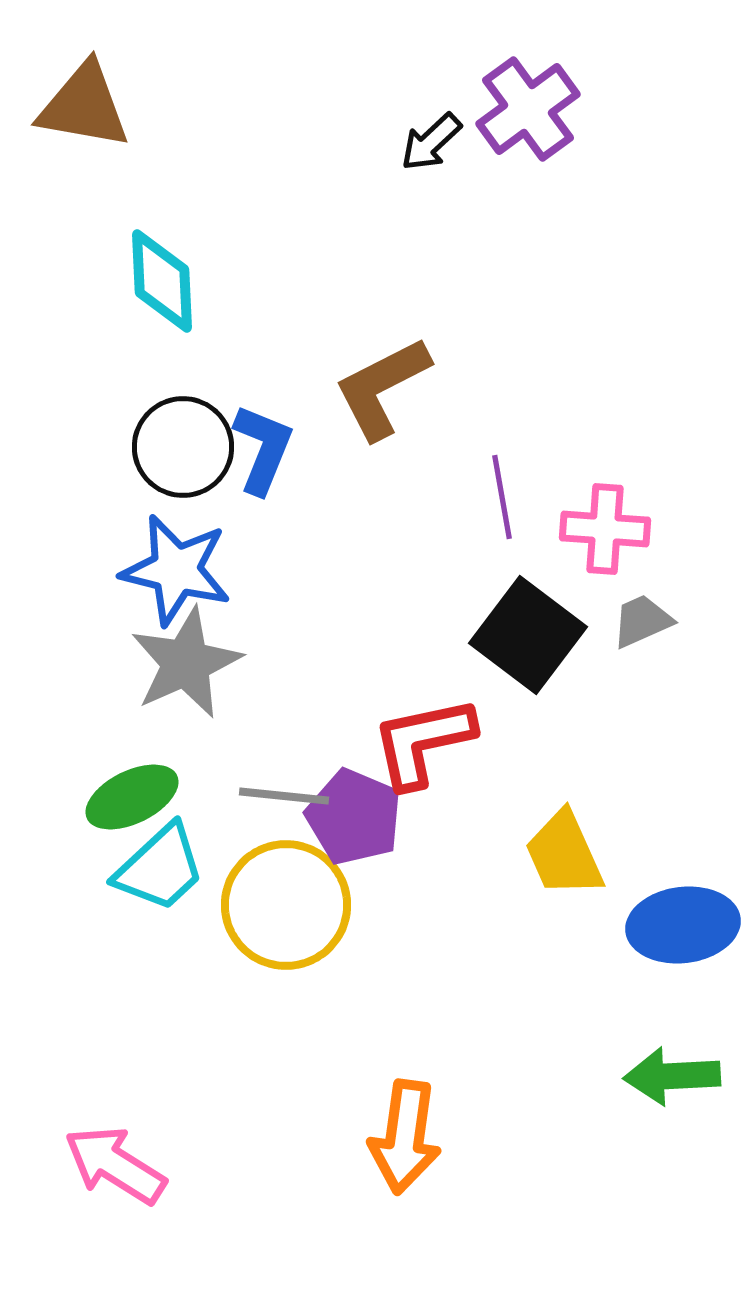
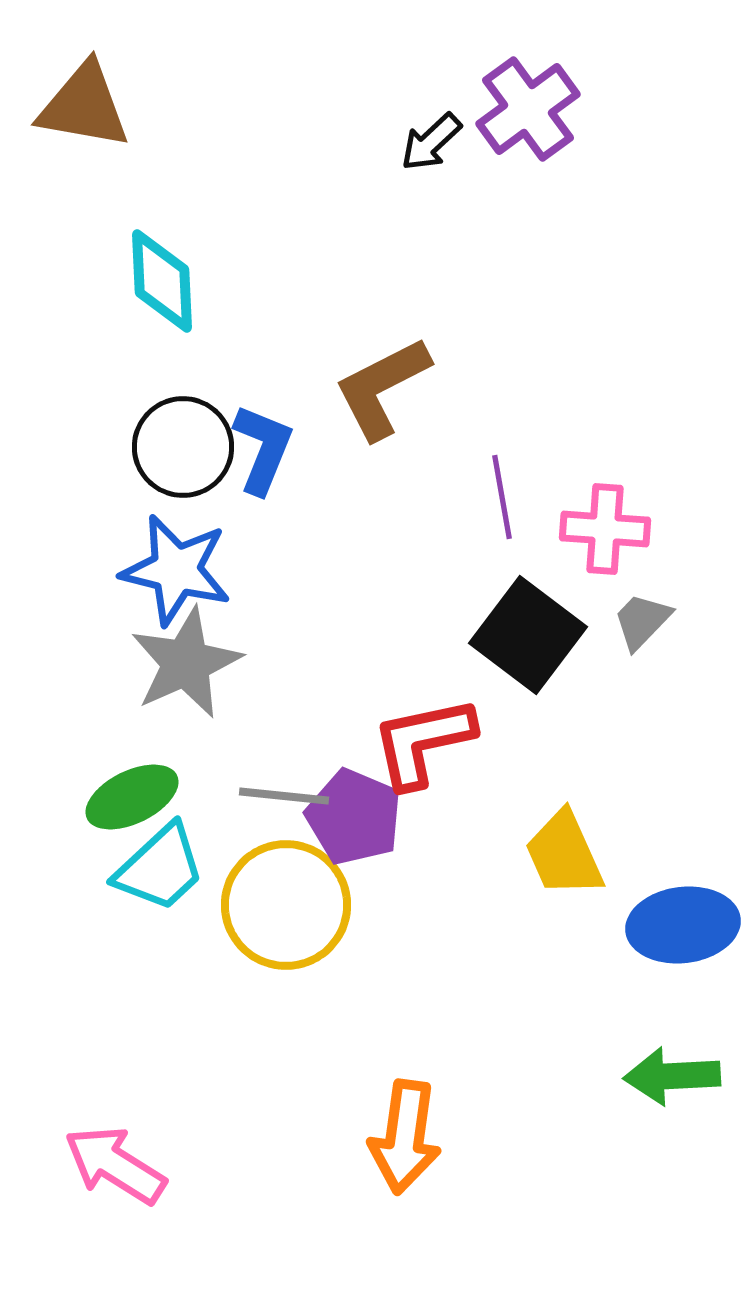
gray trapezoid: rotated 22 degrees counterclockwise
